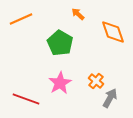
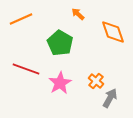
red line: moved 30 px up
